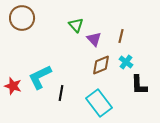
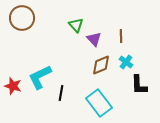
brown line: rotated 16 degrees counterclockwise
